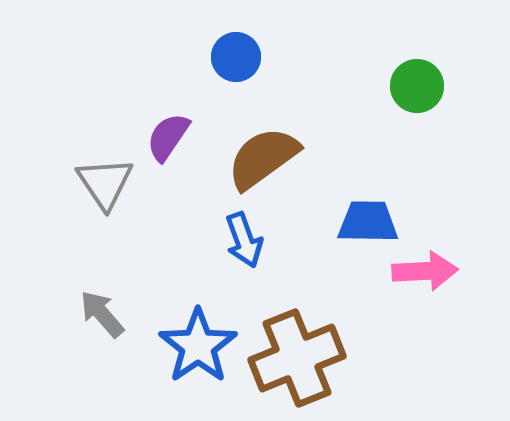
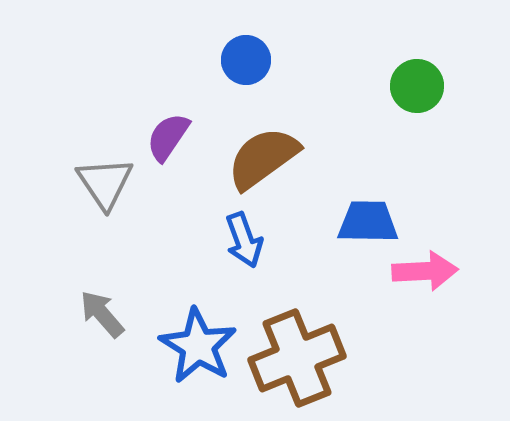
blue circle: moved 10 px right, 3 px down
blue star: rotated 6 degrees counterclockwise
